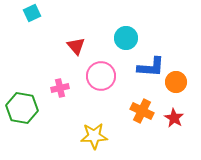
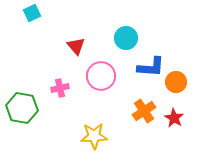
orange cross: moved 2 px right; rotated 30 degrees clockwise
